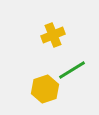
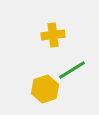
yellow cross: rotated 15 degrees clockwise
